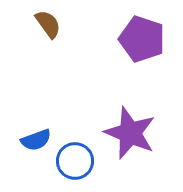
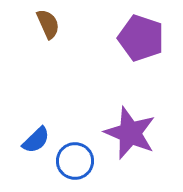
brown semicircle: rotated 12 degrees clockwise
purple pentagon: moved 1 px left, 1 px up
blue semicircle: rotated 24 degrees counterclockwise
